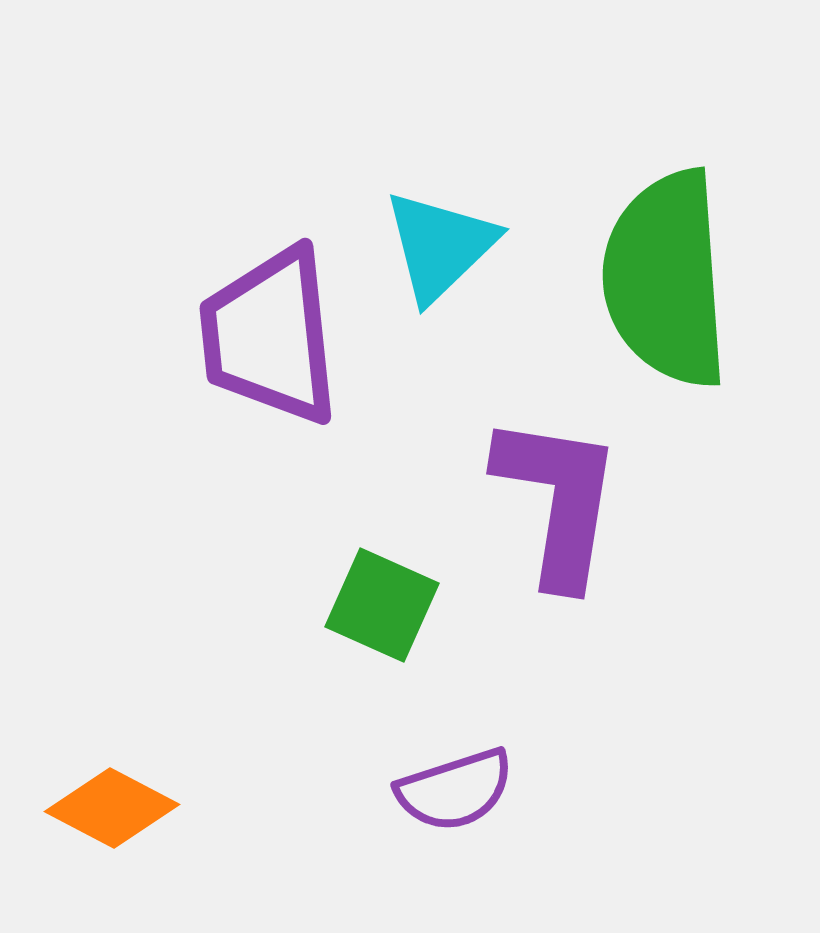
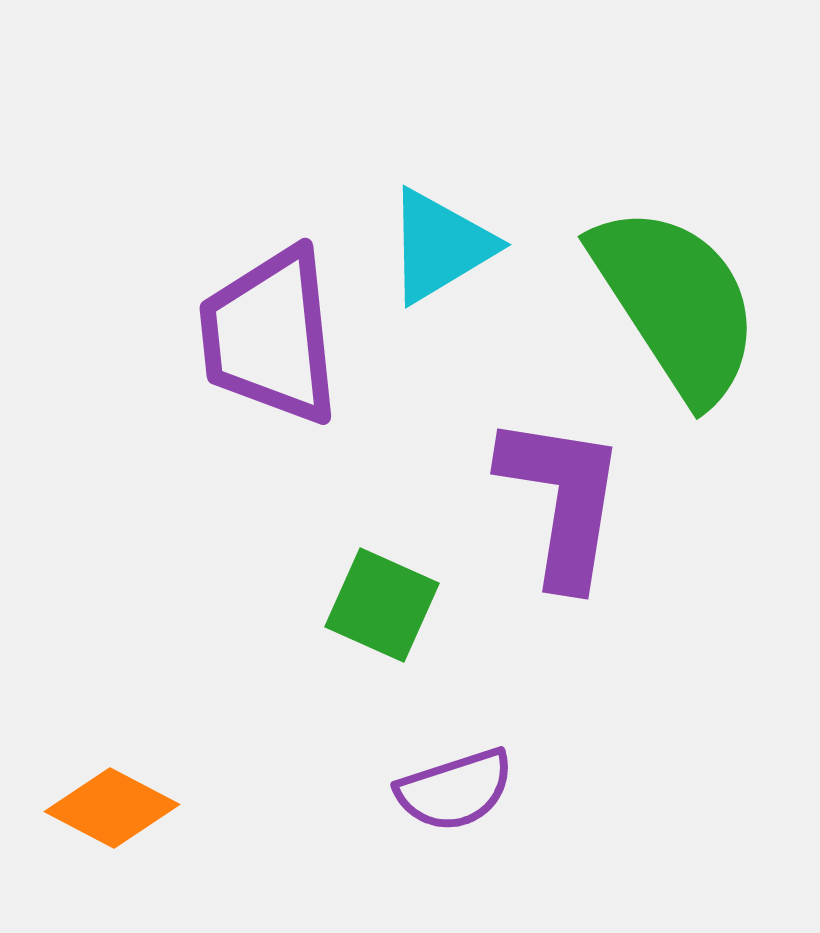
cyan triangle: rotated 13 degrees clockwise
green semicircle: moved 10 px right, 24 px down; rotated 151 degrees clockwise
purple L-shape: moved 4 px right
